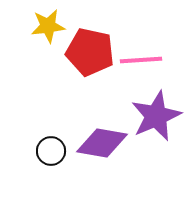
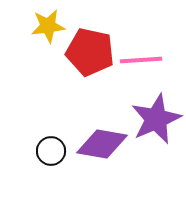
purple star: moved 3 px down
purple diamond: moved 1 px down
